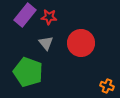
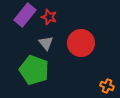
red star: rotated 14 degrees clockwise
green pentagon: moved 6 px right, 2 px up
